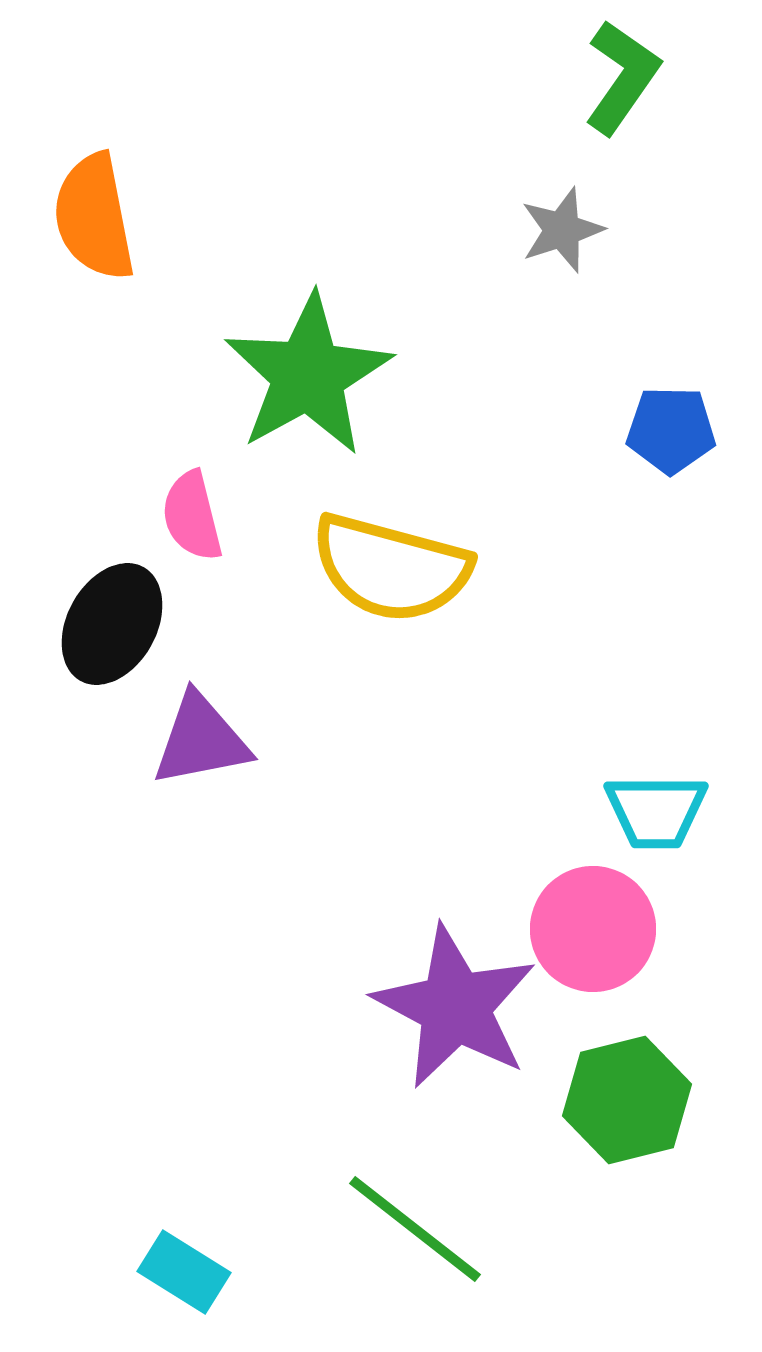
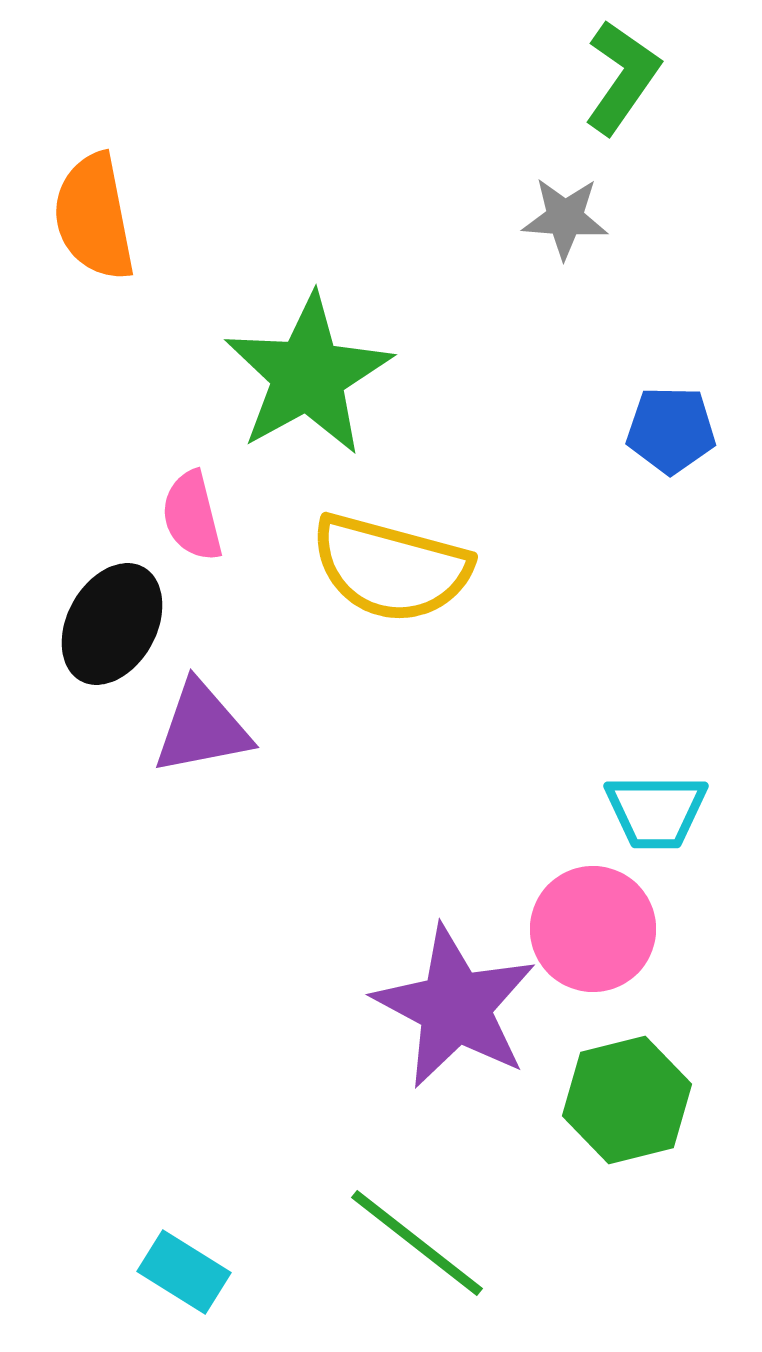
gray star: moved 3 px right, 12 px up; rotated 22 degrees clockwise
purple triangle: moved 1 px right, 12 px up
green line: moved 2 px right, 14 px down
